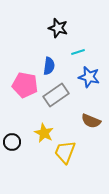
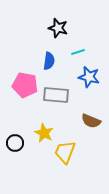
blue semicircle: moved 5 px up
gray rectangle: rotated 40 degrees clockwise
black circle: moved 3 px right, 1 px down
